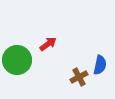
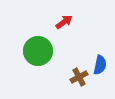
red arrow: moved 16 px right, 22 px up
green circle: moved 21 px right, 9 px up
